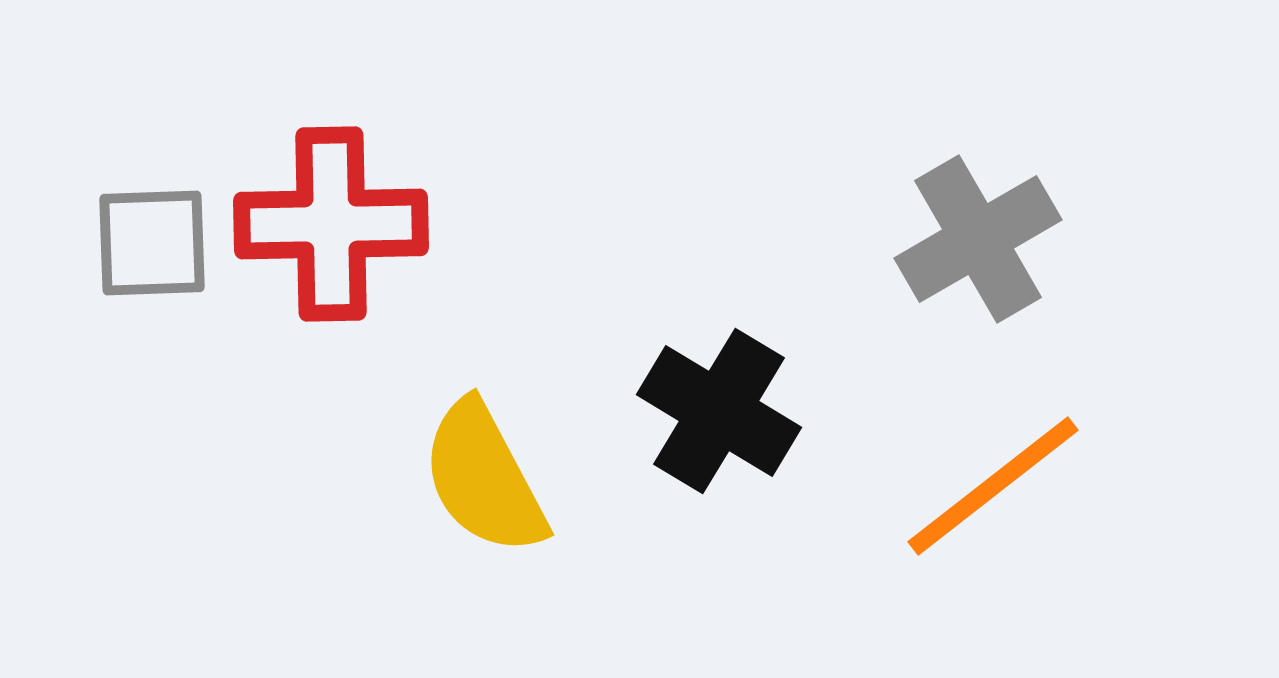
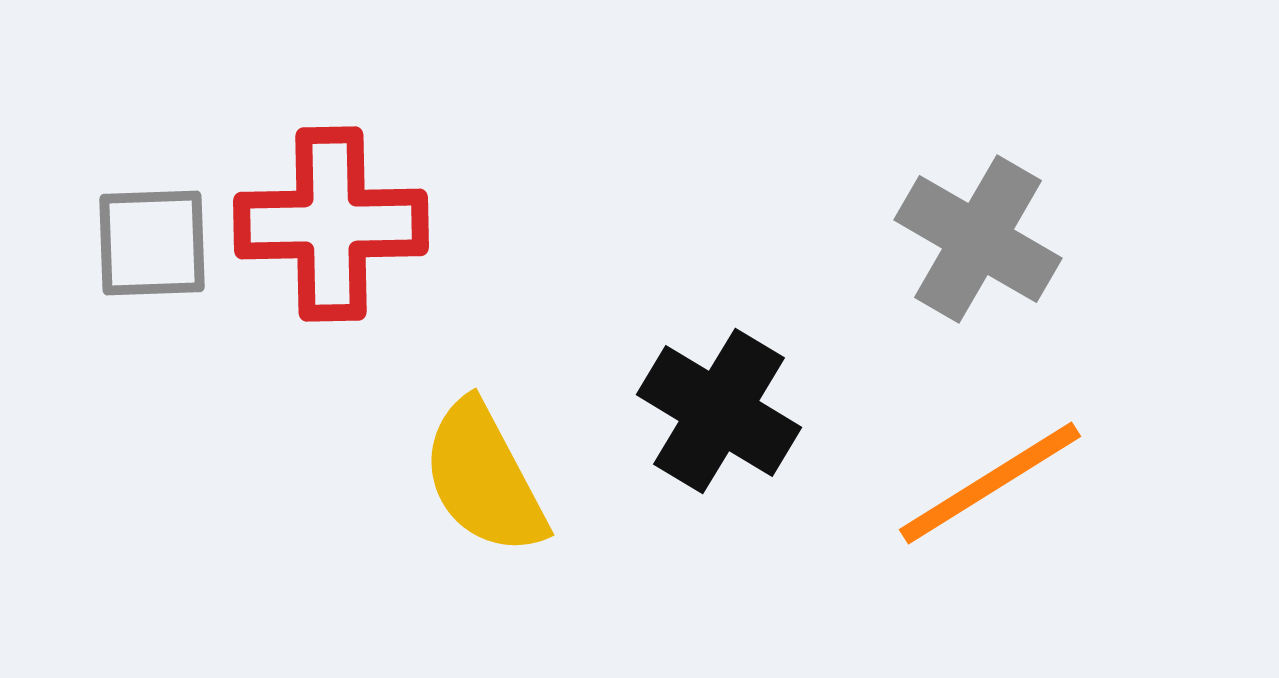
gray cross: rotated 30 degrees counterclockwise
orange line: moved 3 px left, 3 px up; rotated 6 degrees clockwise
